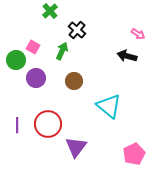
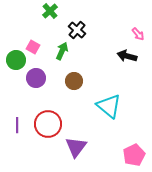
pink arrow: rotated 16 degrees clockwise
pink pentagon: moved 1 px down
